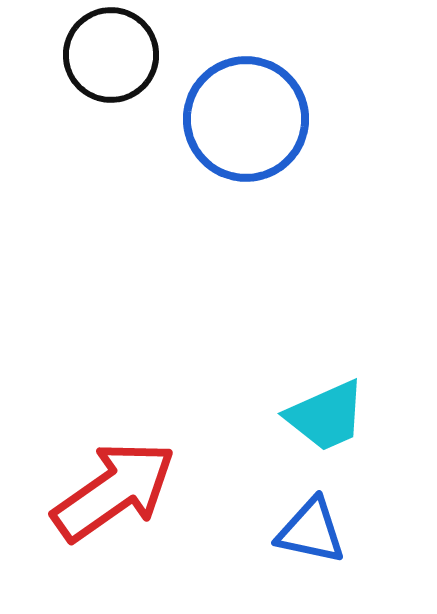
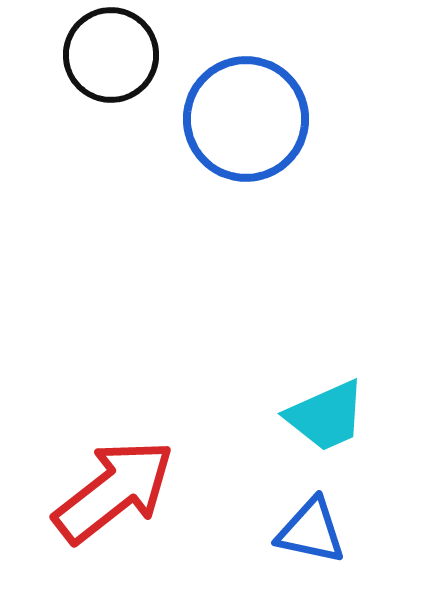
red arrow: rotated 3 degrees counterclockwise
